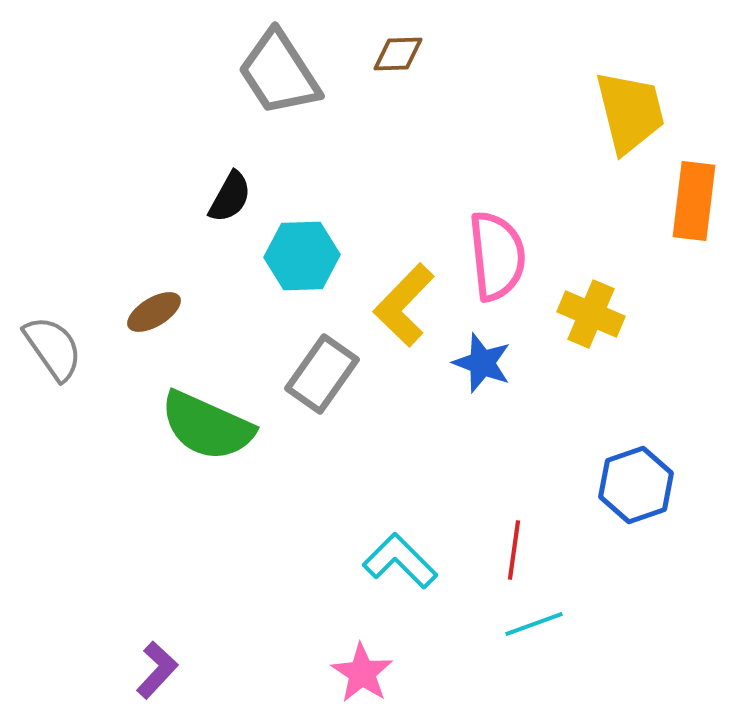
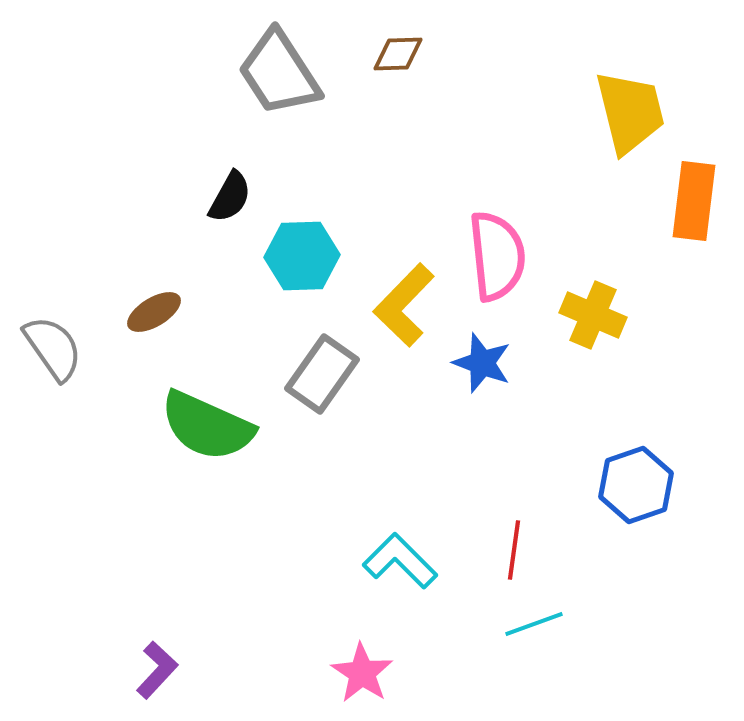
yellow cross: moved 2 px right, 1 px down
